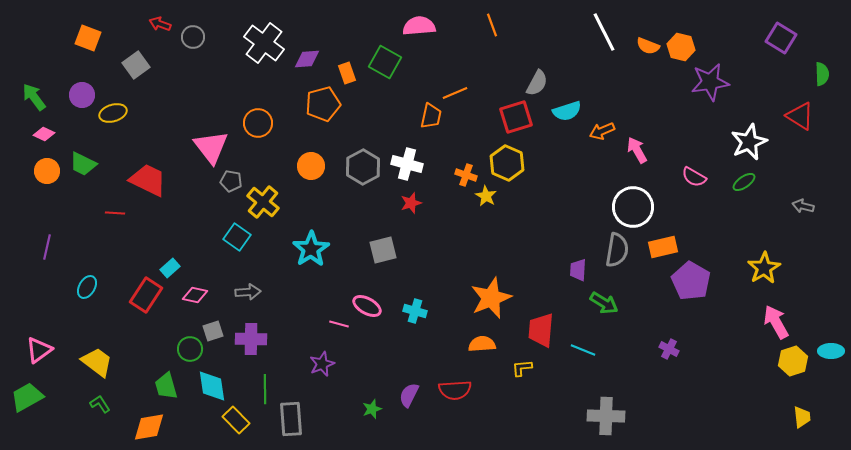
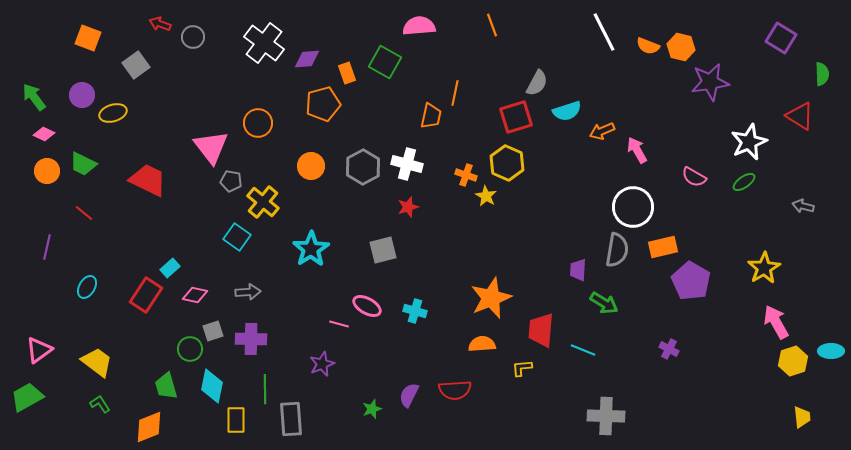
orange line at (455, 93): rotated 55 degrees counterclockwise
red star at (411, 203): moved 3 px left, 4 px down
red line at (115, 213): moved 31 px left; rotated 36 degrees clockwise
cyan diamond at (212, 386): rotated 20 degrees clockwise
yellow rectangle at (236, 420): rotated 44 degrees clockwise
orange diamond at (149, 427): rotated 12 degrees counterclockwise
